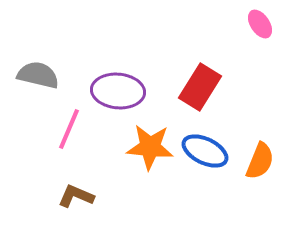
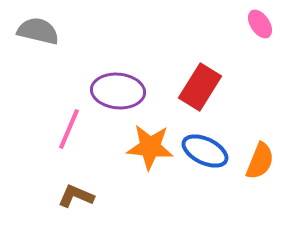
gray semicircle: moved 44 px up
